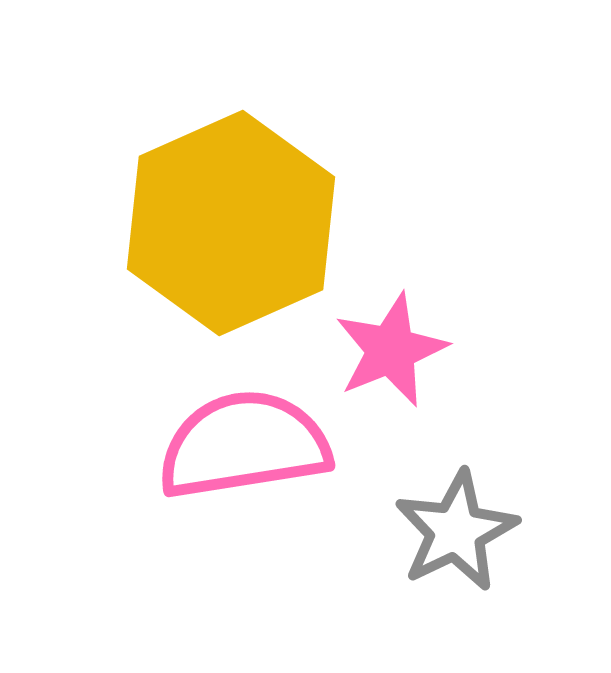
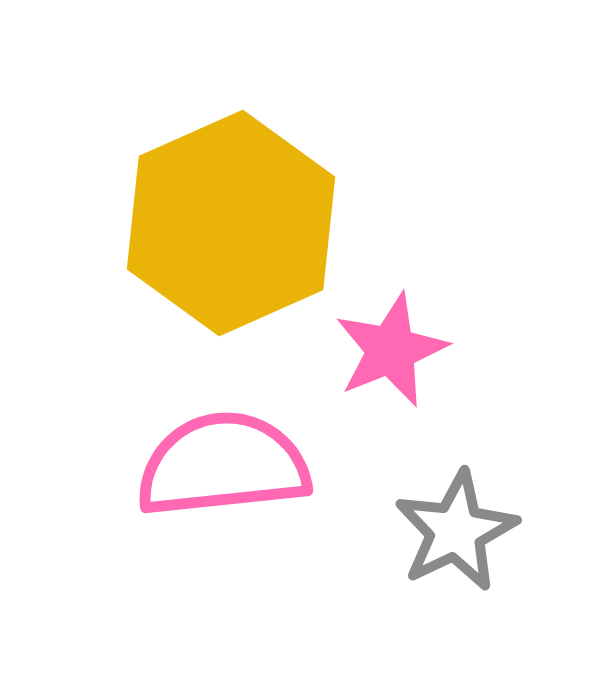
pink semicircle: moved 21 px left, 20 px down; rotated 3 degrees clockwise
